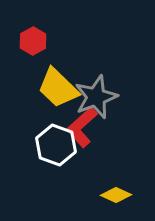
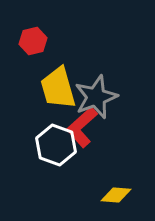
red hexagon: rotated 16 degrees clockwise
yellow trapezoid: rotated 30 degrees clockwise
yellow diamond: rotated 20 degrees counterclockwise
